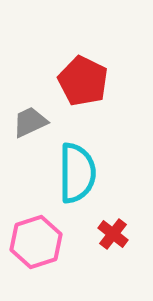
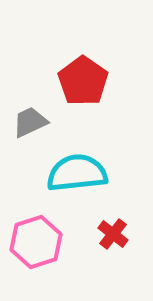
red pentagon: rotated 9 degrees clockwise
cyan semicircle: rotated 96 degrees counterclockwise
